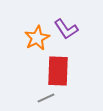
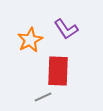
orange star: moved 7 px left, 2 px down
gray line: moved 3 px left, 1 px up
